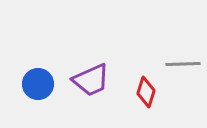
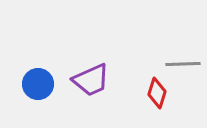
red diamond: moved 11 px right, 1 px down
